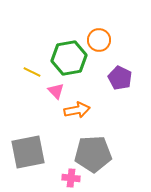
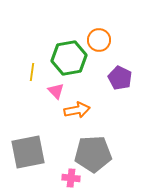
yellow line: rotated 72 degrees clockwise
